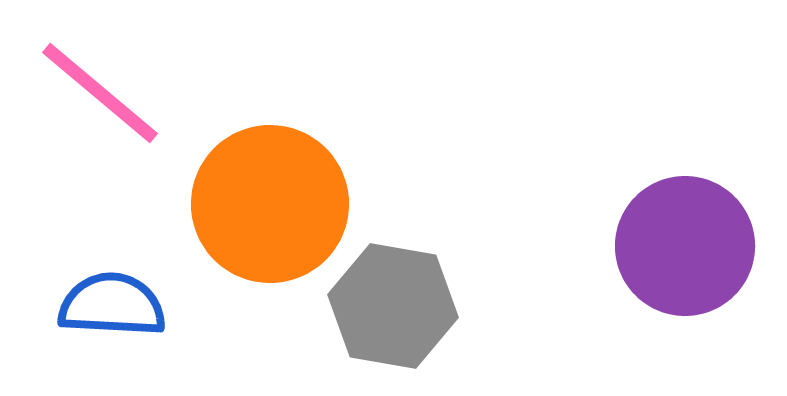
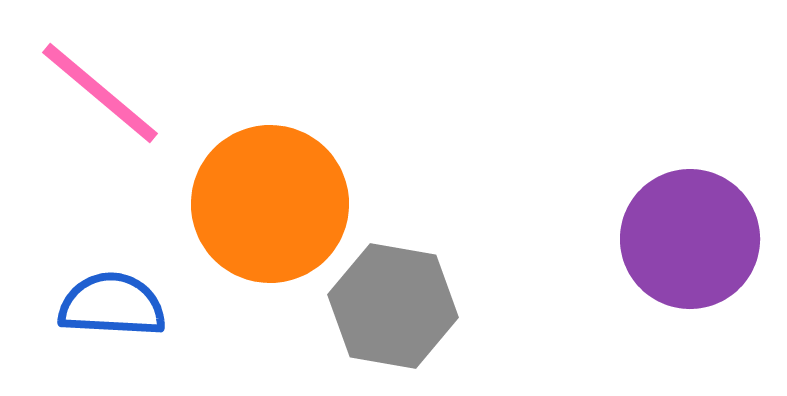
purple circle: moved 5 px right, 7 px up
